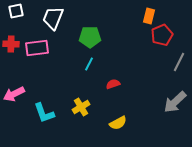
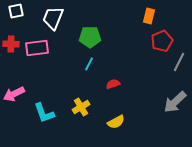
red pentagon: moved 6 px down
yellow semicircle: moved 2 px left, 1 px up
